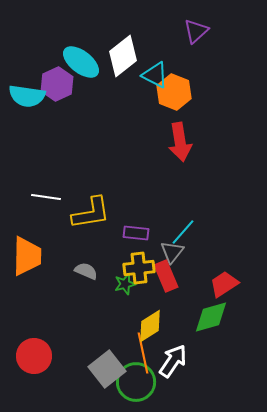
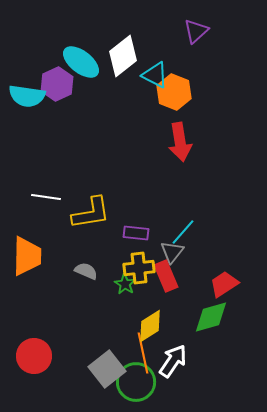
green star: rotated 25 degrees counterclockwise
